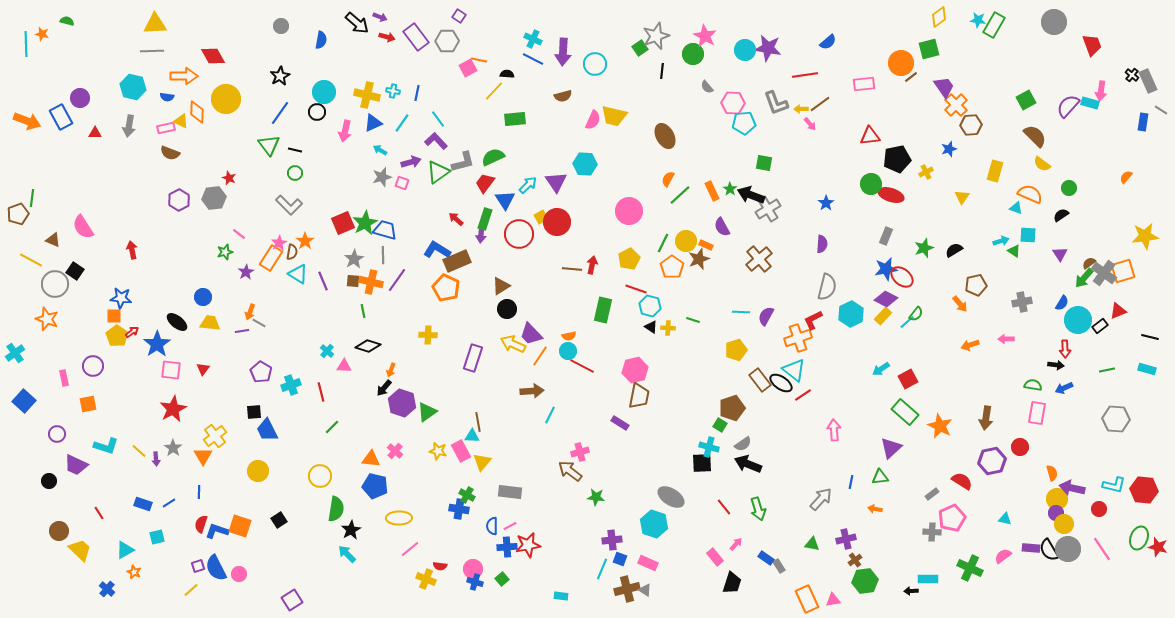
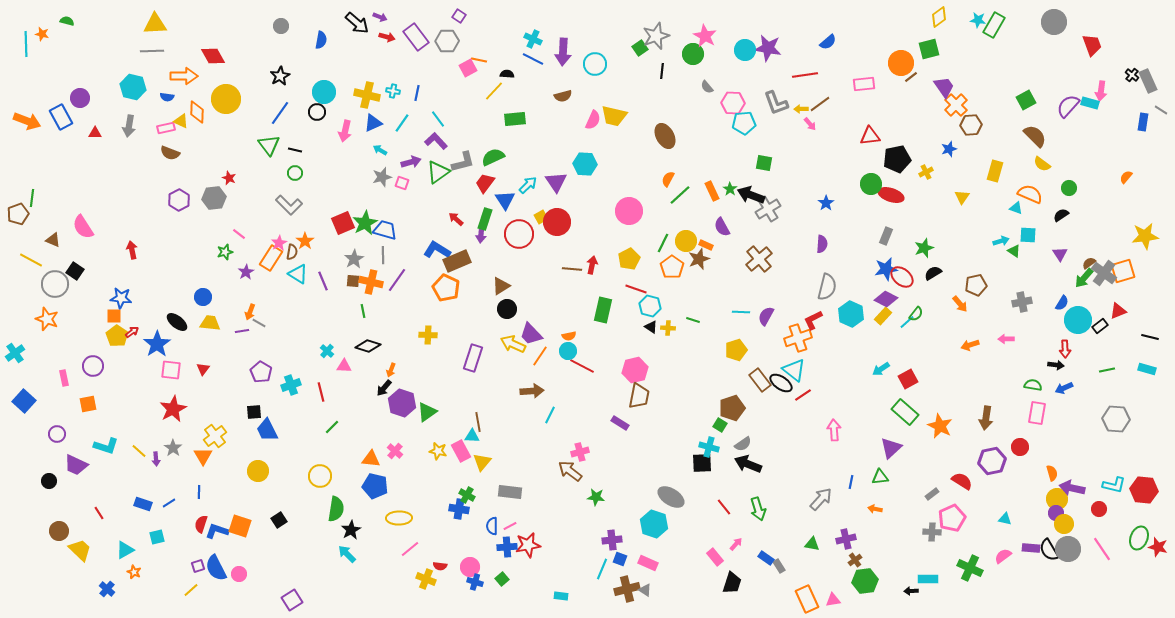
black semicircle at (954, 250): moved 21 px left, 23 px down
cyan hexagon at (851, 314): rotated 10 degrees counterclockwise
pink circle at (473, 569): moved 3 px left, 2 px up
